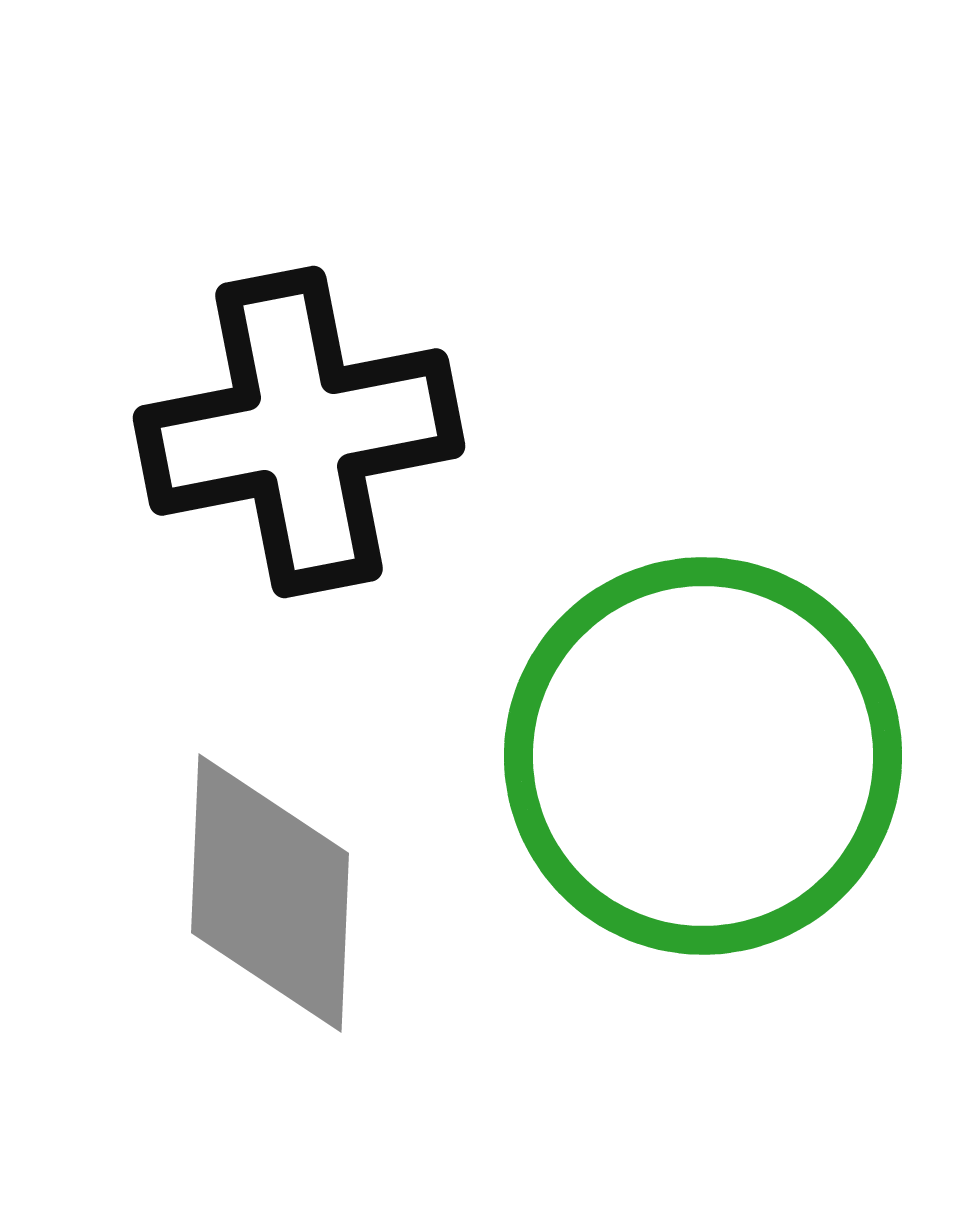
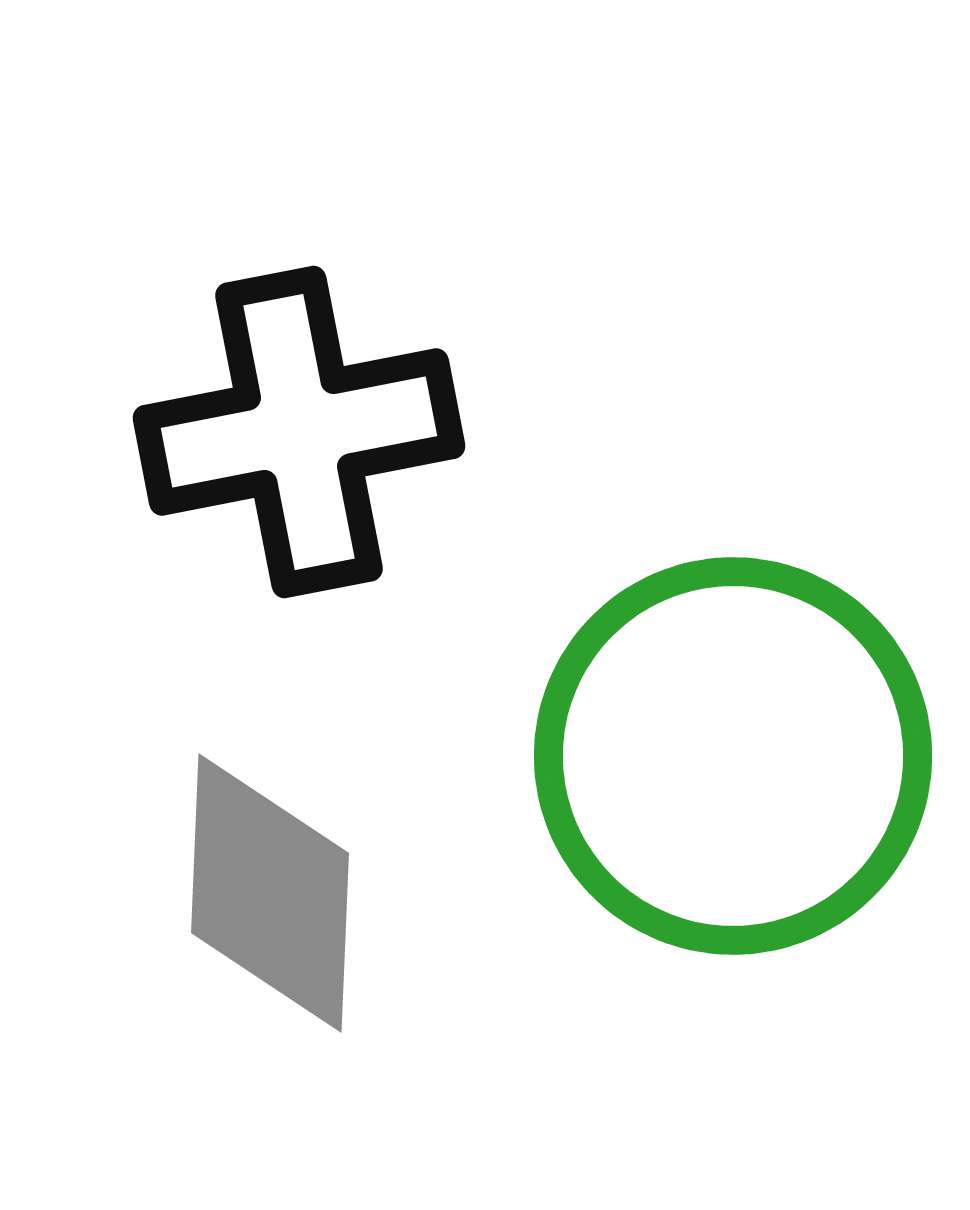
green circle: moved 30 px right
